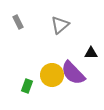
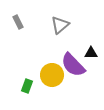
purple semicircle: moved 8 px up
